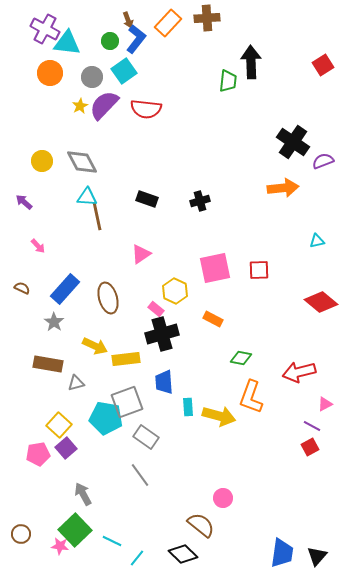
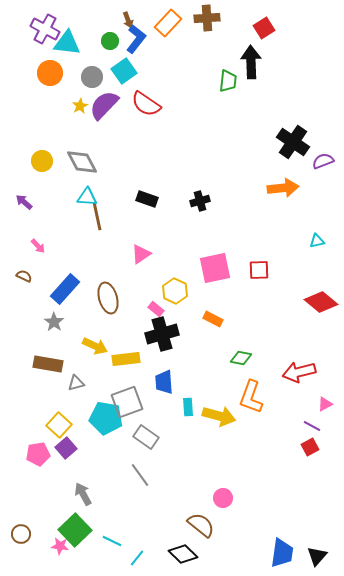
red square at (323, 65): moved 59 px left, 37 px up
red semicircle at (146, 109): moved 5 px up; rotated 28 degrees clockwise
brown semicircle at (22, 288): moved 2 px right, 12 px up
